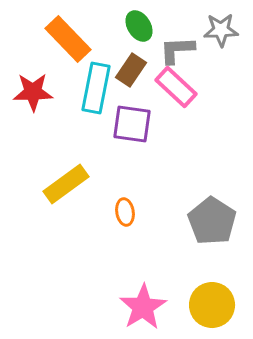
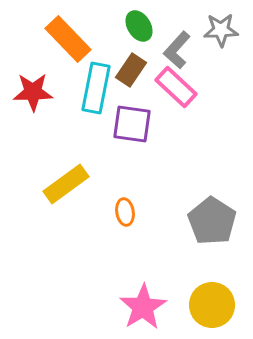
gray L-shape: rotated 45 degrees counterclockwise
